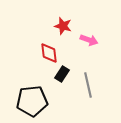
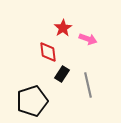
red star: moved 2 px down; rotated 24 degrees clockwise
pink arrow: moved 1 px left, 1 px up
red diamond: moved 1 px left, 1 px up
black pentagon: rotated 12 degrees counterclockwise
